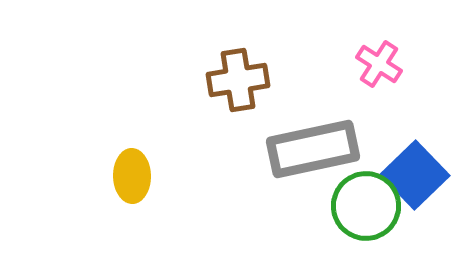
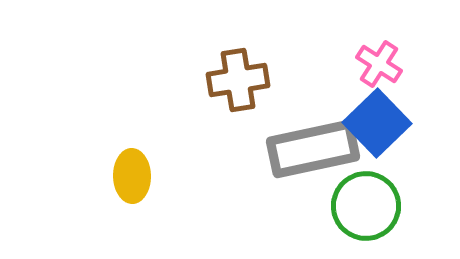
blue square: moved 38 px left, 52 px up
